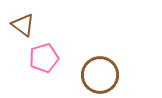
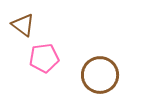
pink pentagon: rotated 8 degrees clockwise
